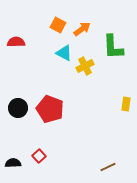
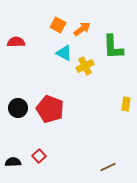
black semicircle: moved 1 px up
